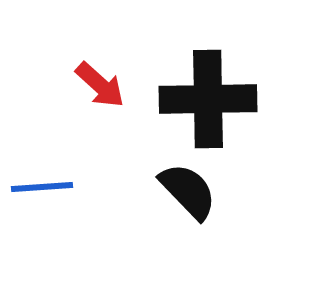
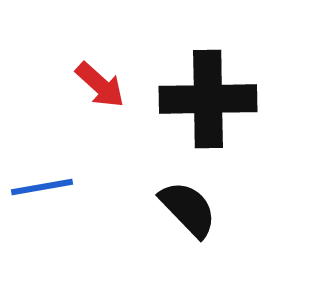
blue line: rotated 6 degrees counterclockwise
black semicircle: moved 18 px down
